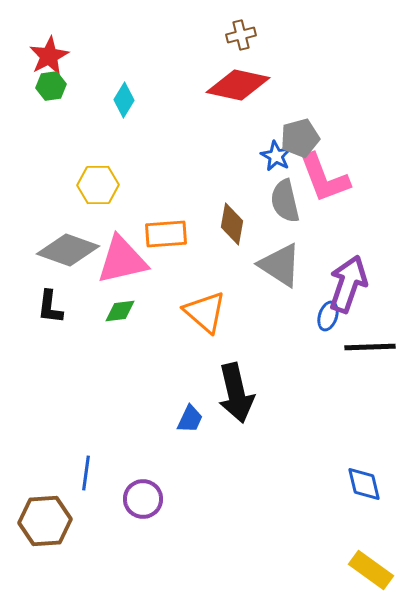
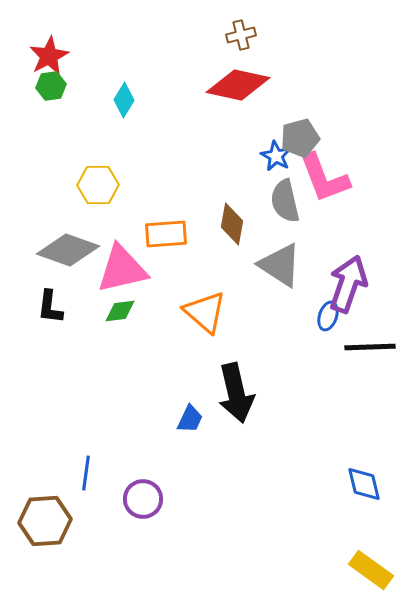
pink triangle: moved 9 px down
